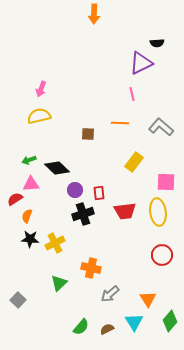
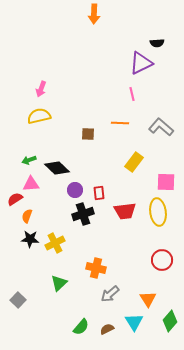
red circle: moved 5 px down
orange cross: moved 5 px right
